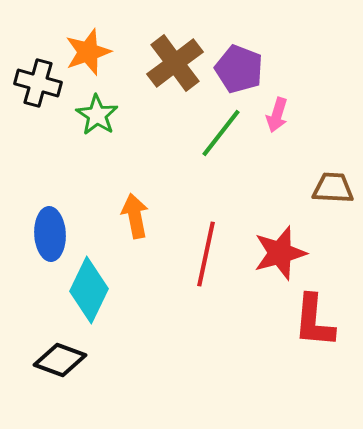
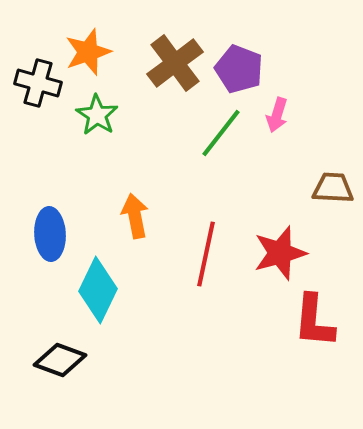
cyan diamond: moved 9 px right
